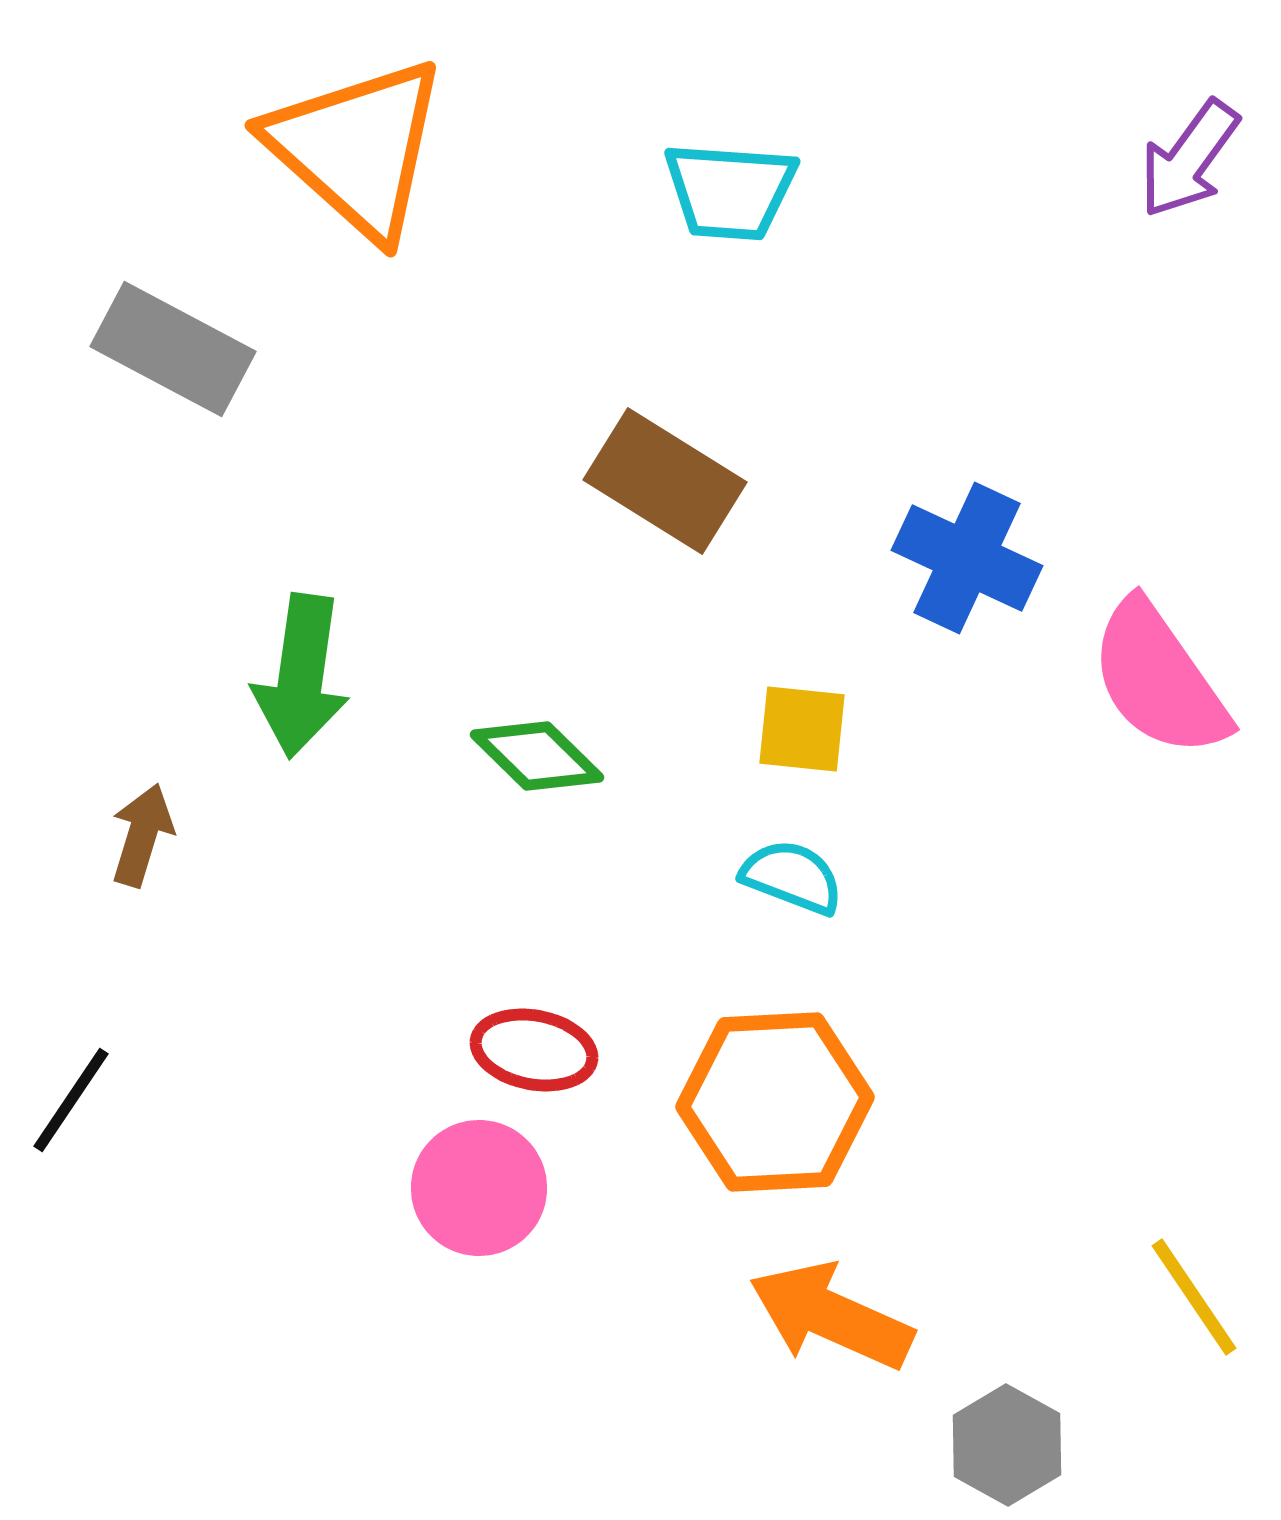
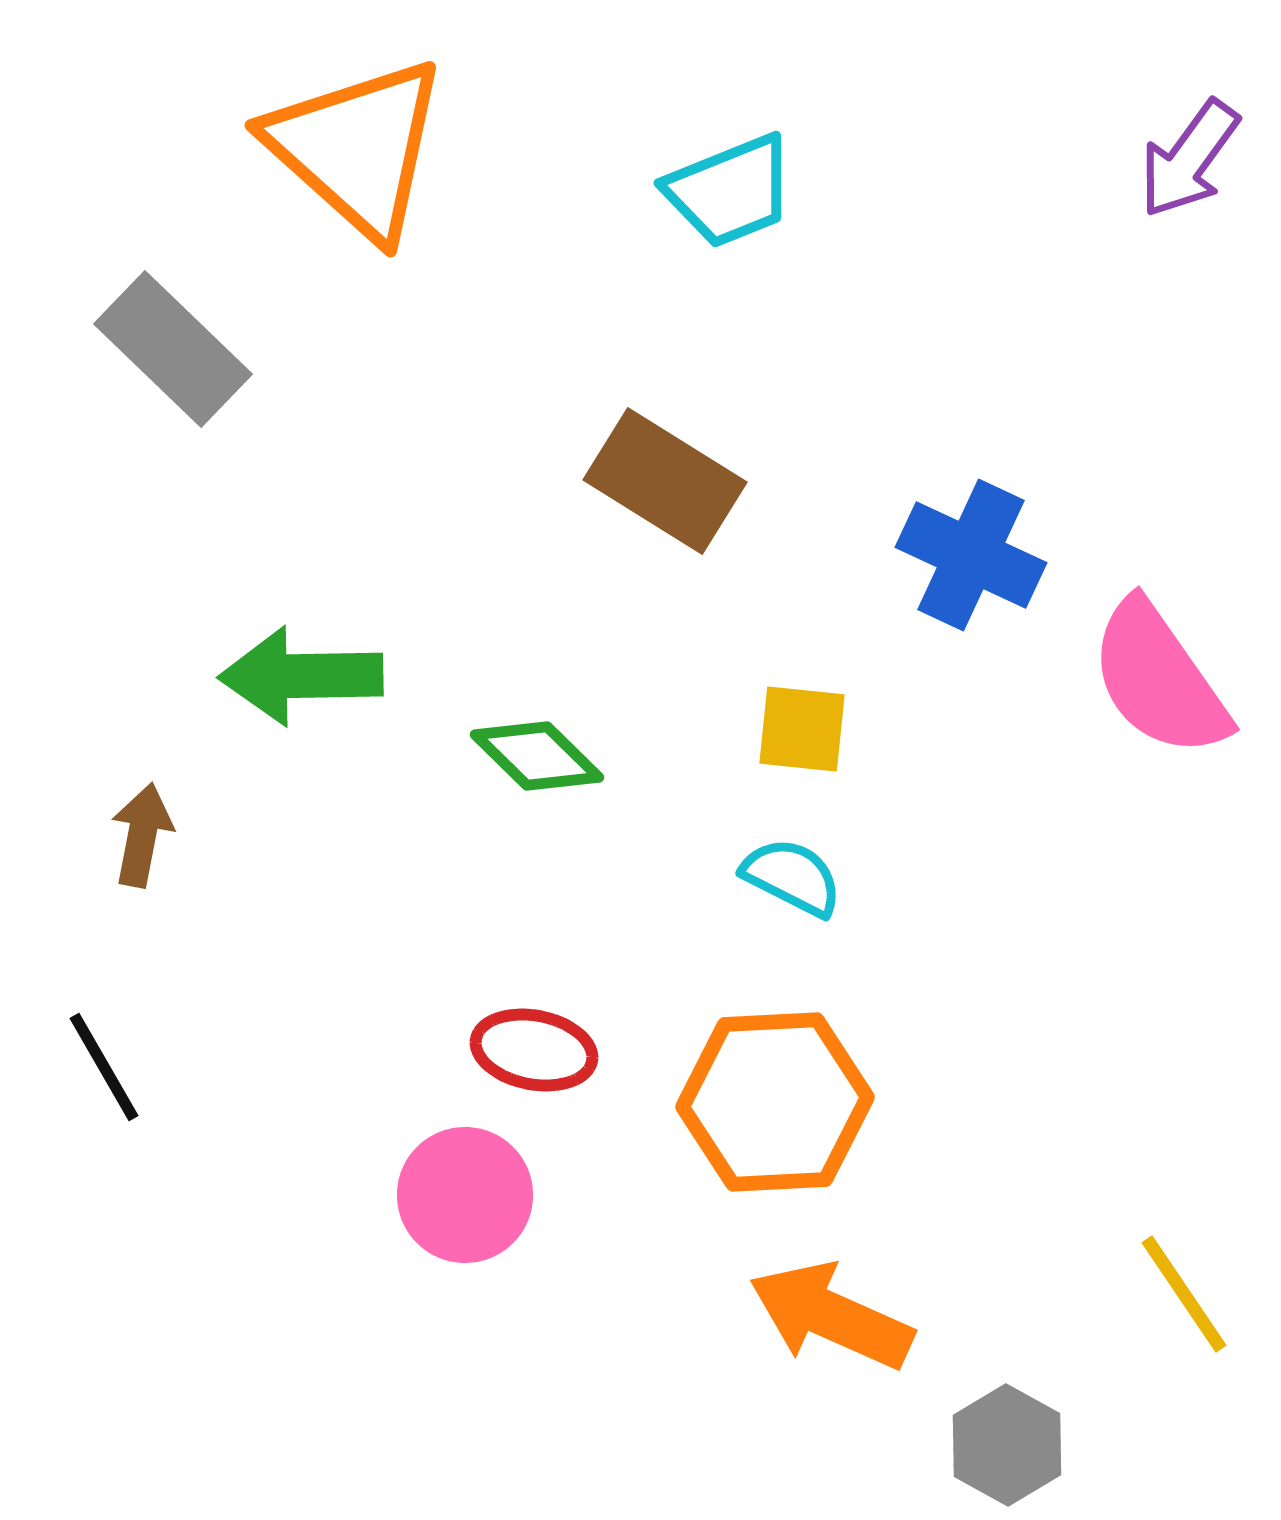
cyan trapezoid: rotated 26 degrees counterclockwise
gray rectangle: rotated 16 degrees clockwise
blue cross: moved 4 px right, 3 px up
green arrow: rotated 81 degrees clockwise
brown arrow: rotated 6 degrees counterclockwise
cyan semicircle: rotated 6 degrees clockwise
black line: moved 33 px right, 33 px up; rotated 64 degrees counterclockwise
pink circle: moved 14 px left, 7 px down
yellow line: moved 10 px left, 3 px up
